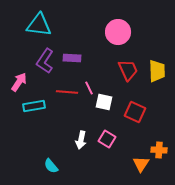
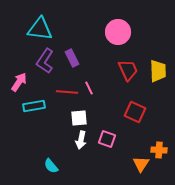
cyan triangle: moved 1 px right, 4 px down
purple rectangle: rotated 60 degrees clockwise
yellow trapezoid: moved 1 px right
white square: moved 25 px left, 16 px down; rotated 18 degrees counterclockwise
pink square: rotated 12 degrees counterclockwise
